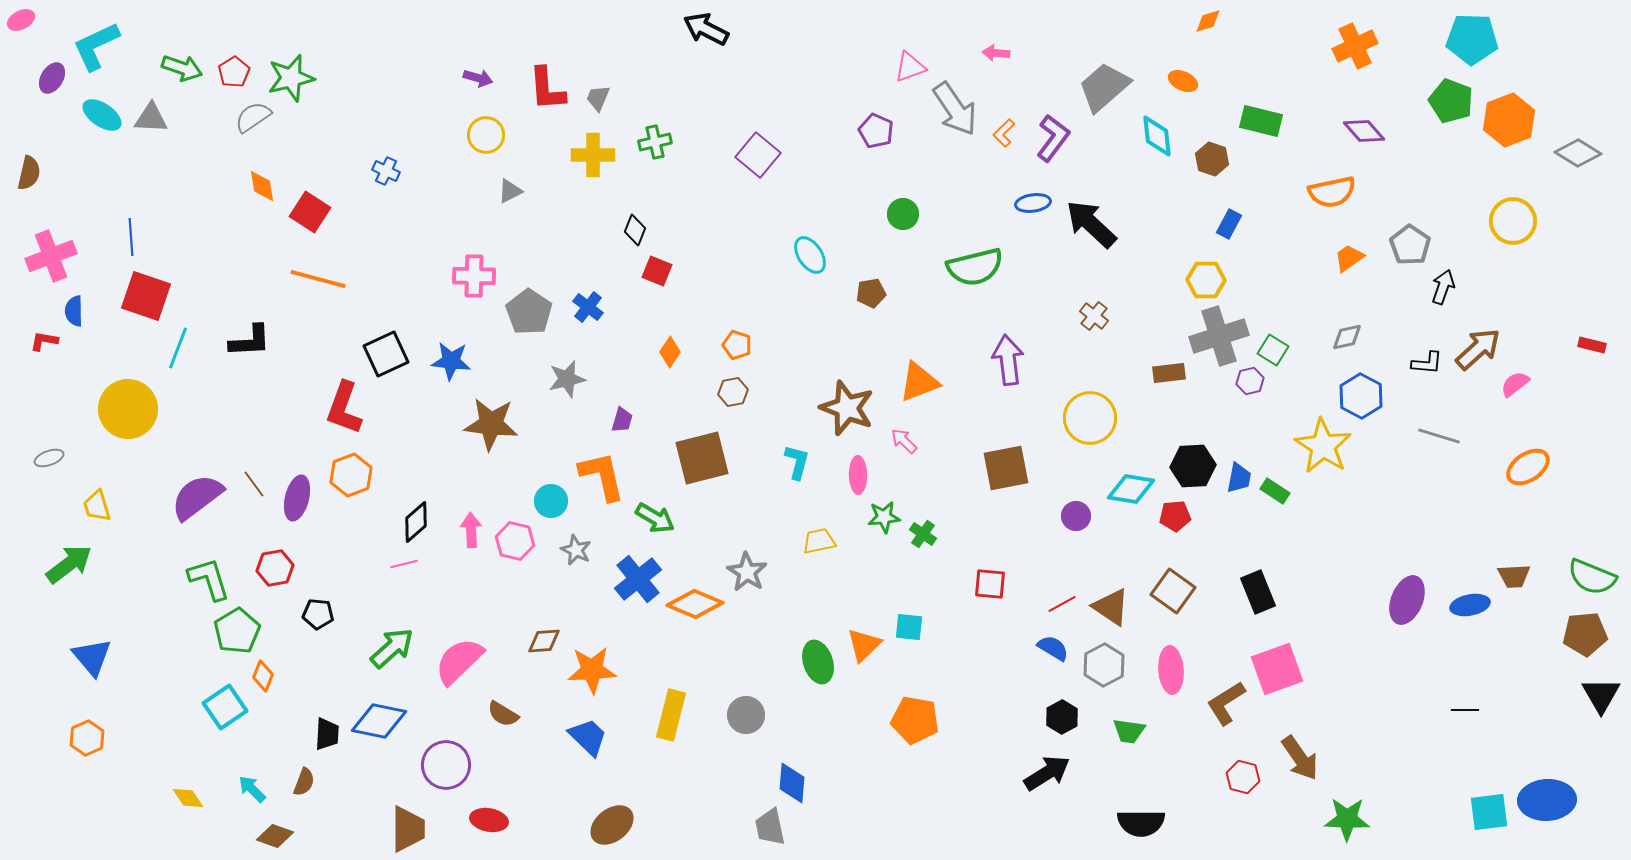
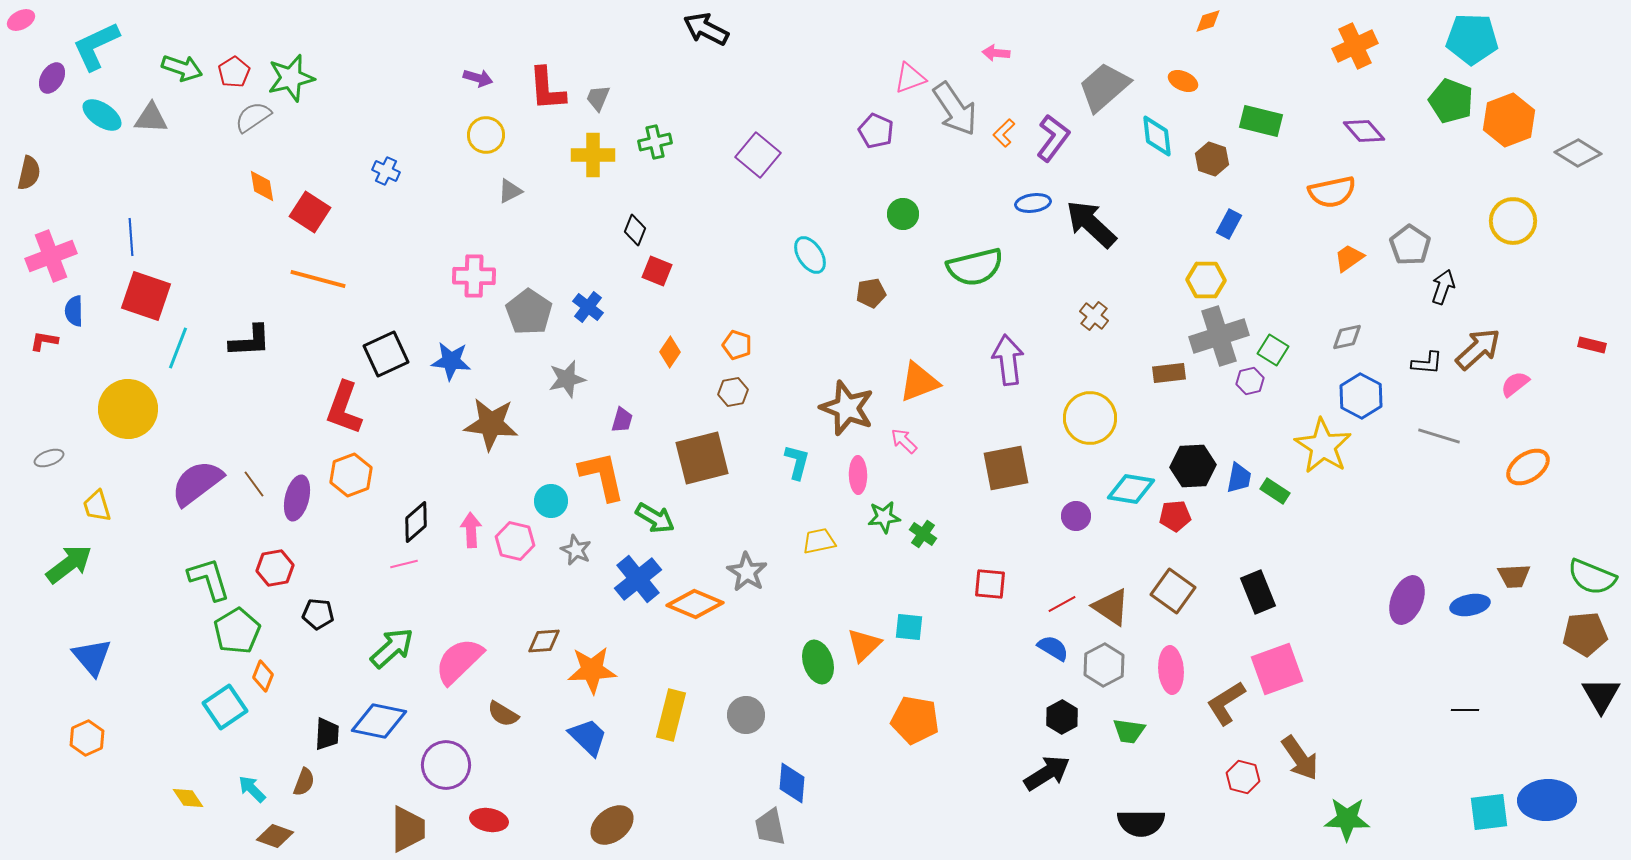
pink triangle at (910, 67): moved 11 px down
purple semicircle at (197, 497): moved 14 px up
